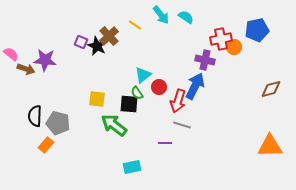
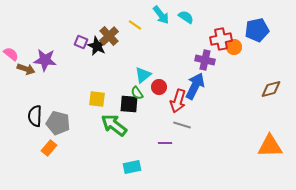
orange rectangle: moved 3 px right, 3 px down
